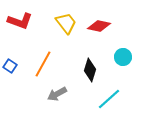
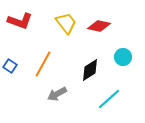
black diamond: rotated 40 degrees clockwise
